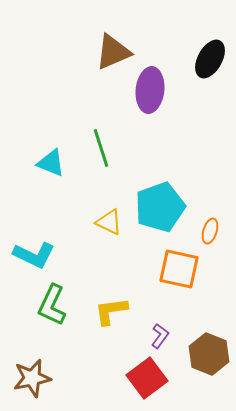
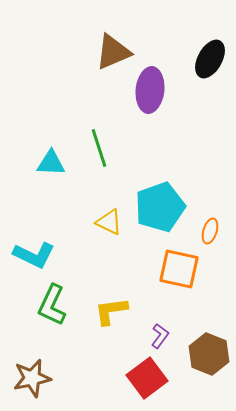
green line: moved 2 px left
cyan triangle: rotated 20 degrees counterclockwise
